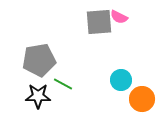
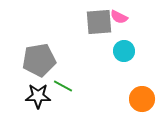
cyan circle: moved 3 px right, 29 px up
green line: moved 2 px down
